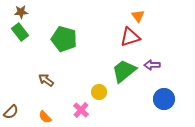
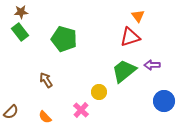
brown arrow: rotated 21 degrees clockwise
blue circle: moved 2 px down
